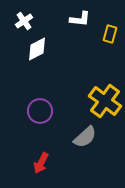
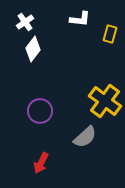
white cross: moved 1 px right, 1 px down
white diamond: moved 4 px left; rotated 25 degrees counterclockwise
